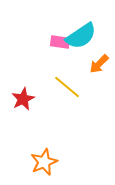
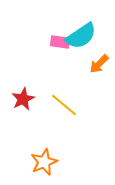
yellow line: moved 3 px left, 18 px down
